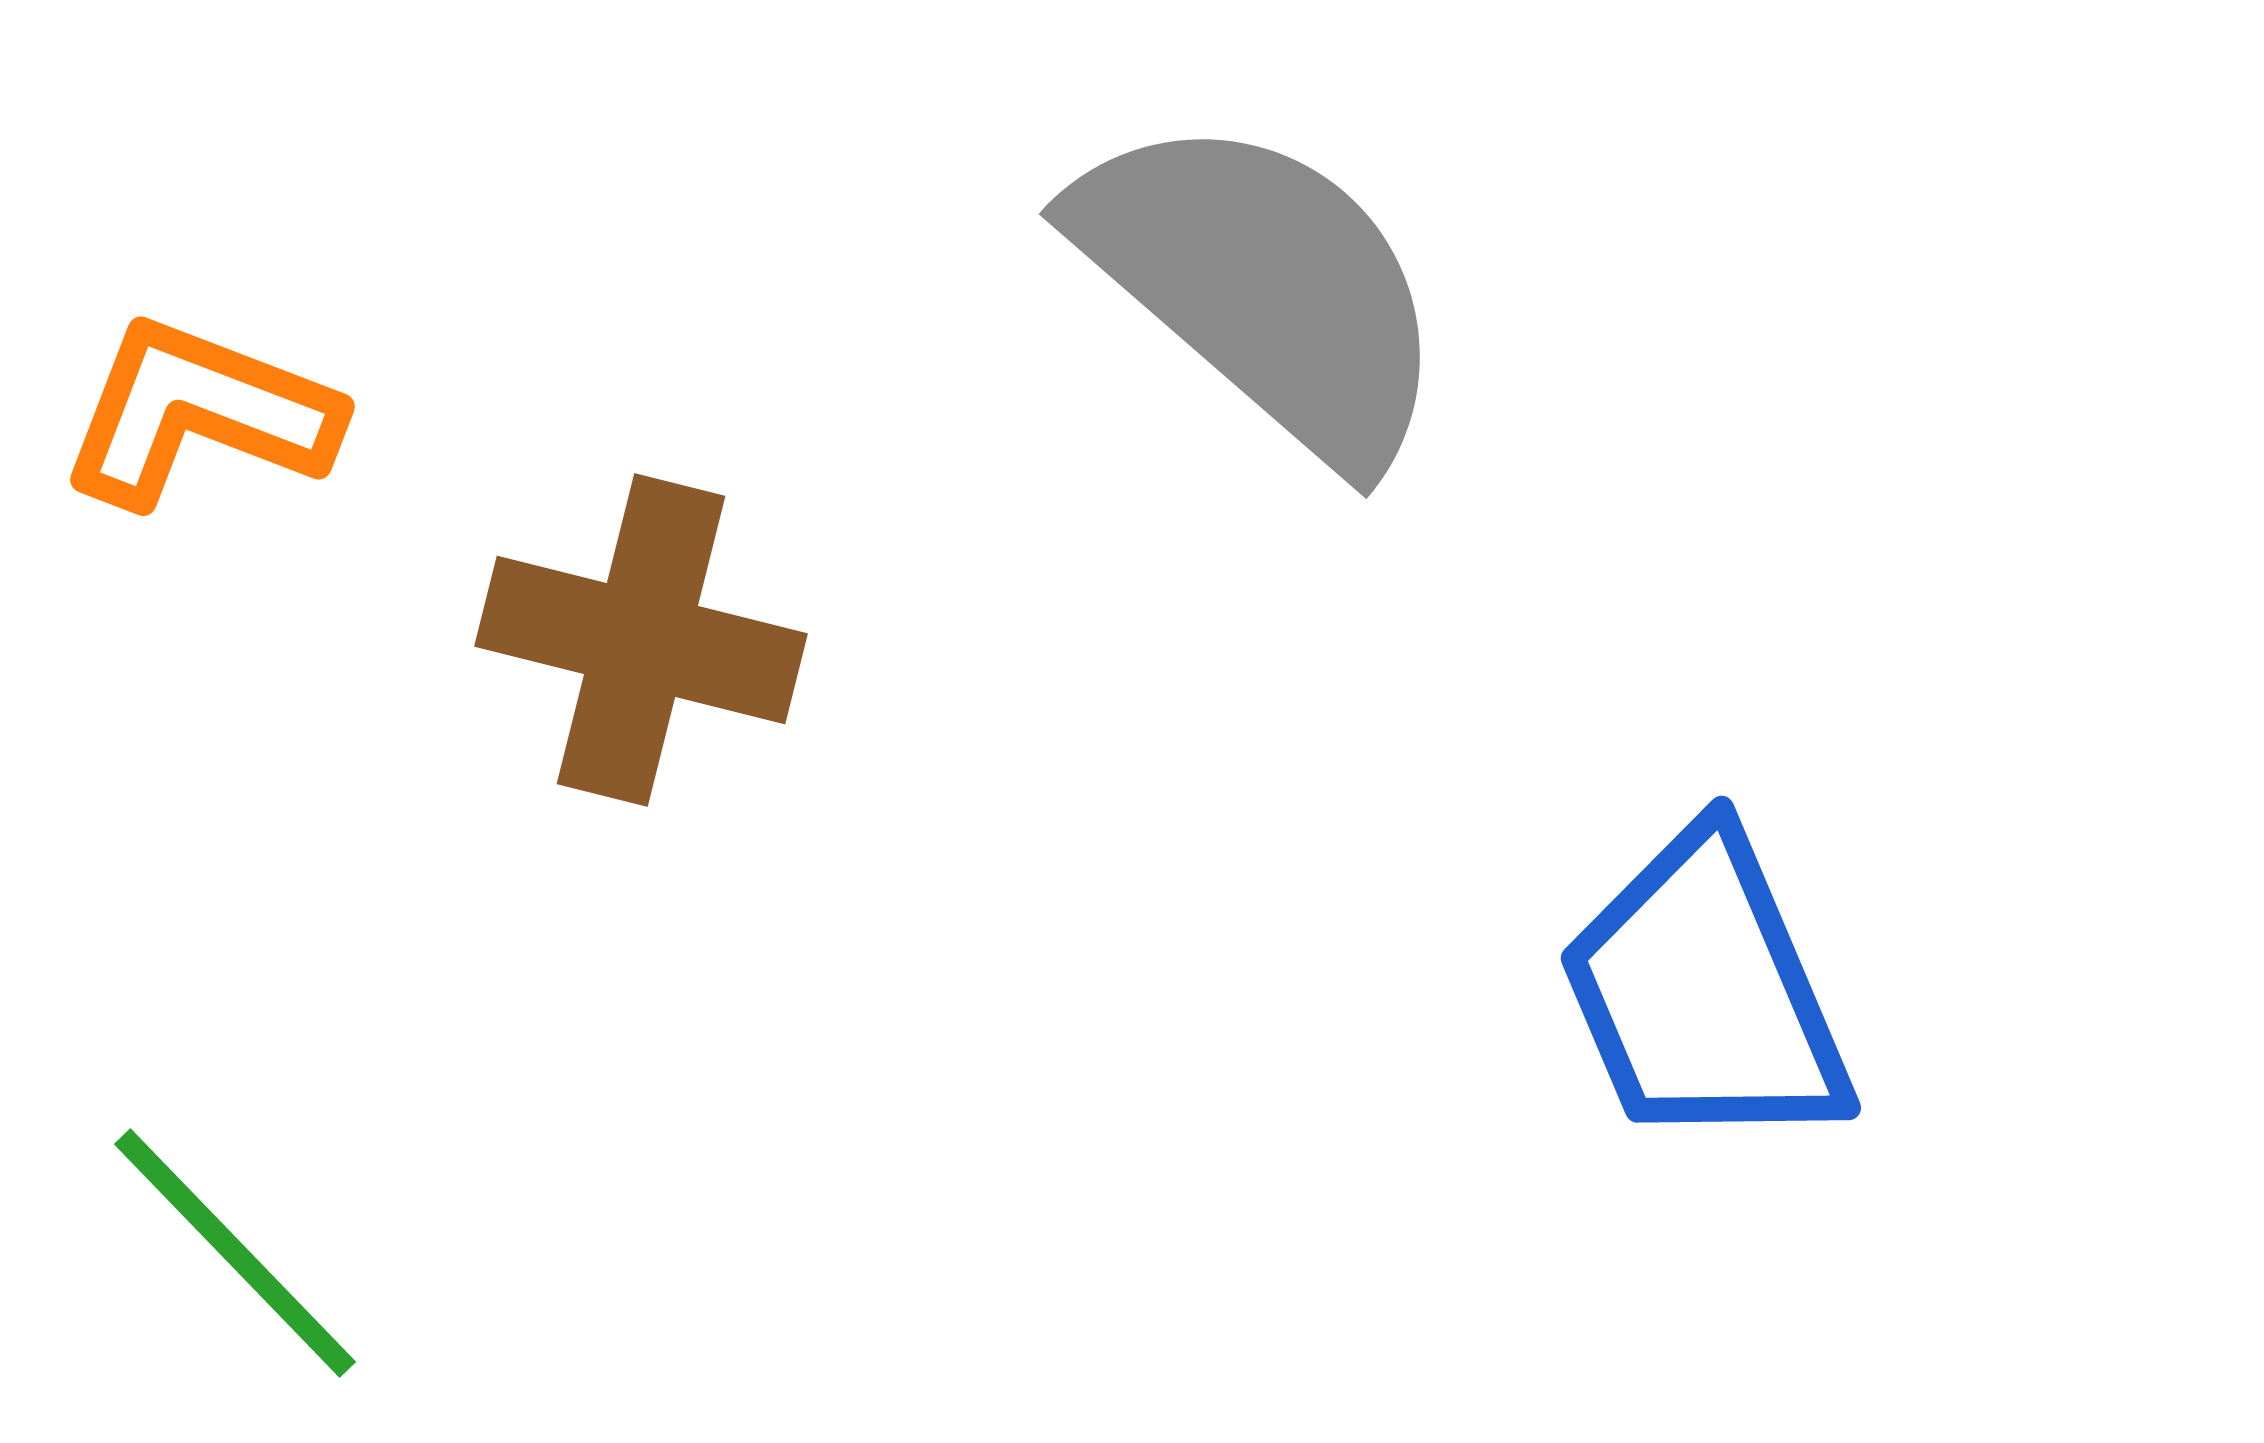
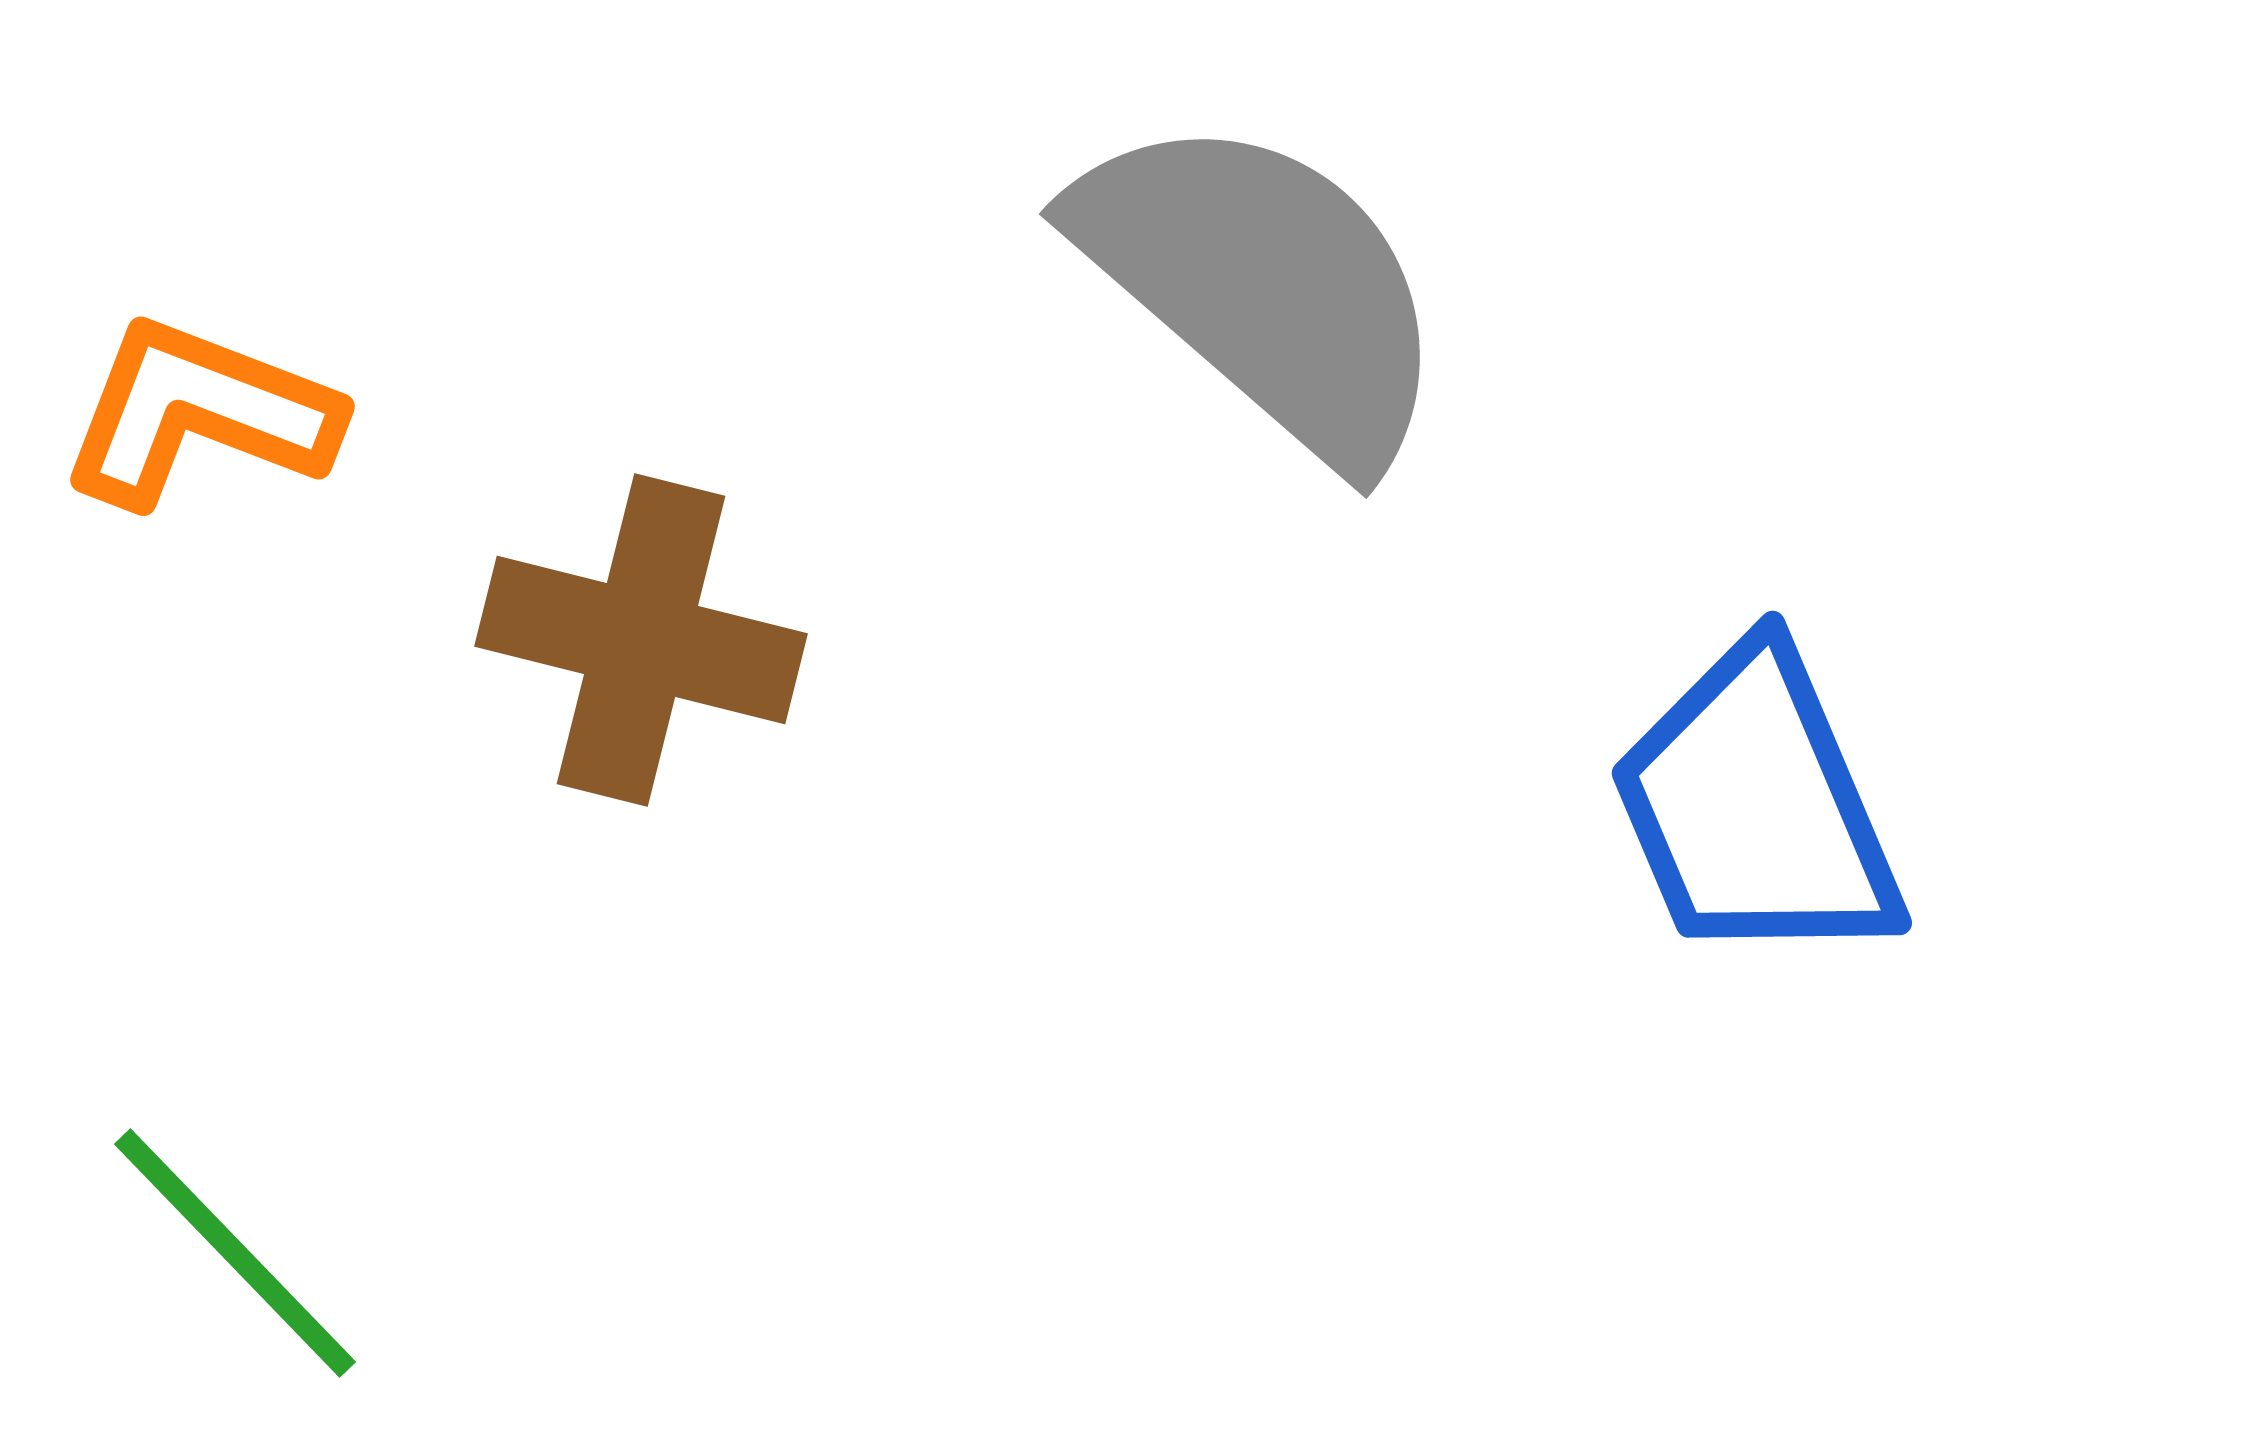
blue trapezoid: moved 51 px right, 185 px up
